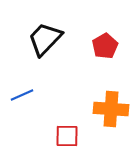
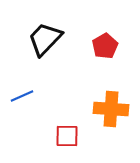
blue line: moved 1 px down
